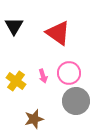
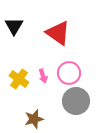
yellow cross: moved 3 px right, 2 px up
